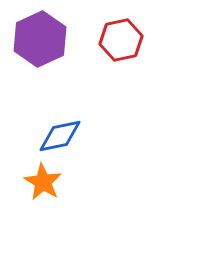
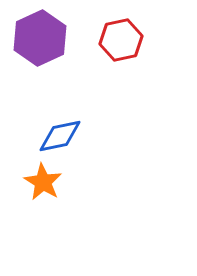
purple hexagon: moved 1 px up
